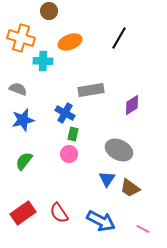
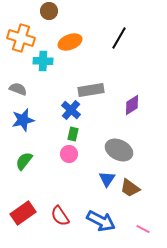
blue cross: moved 6 px right, 3 px up; rotated 12 degrees clockwise
red semicircle: moved 1 px right, 3 px down
